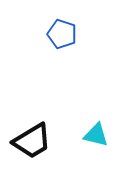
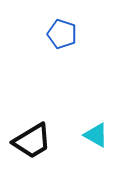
cyan triangle: rotated 16 degrees clockwise
